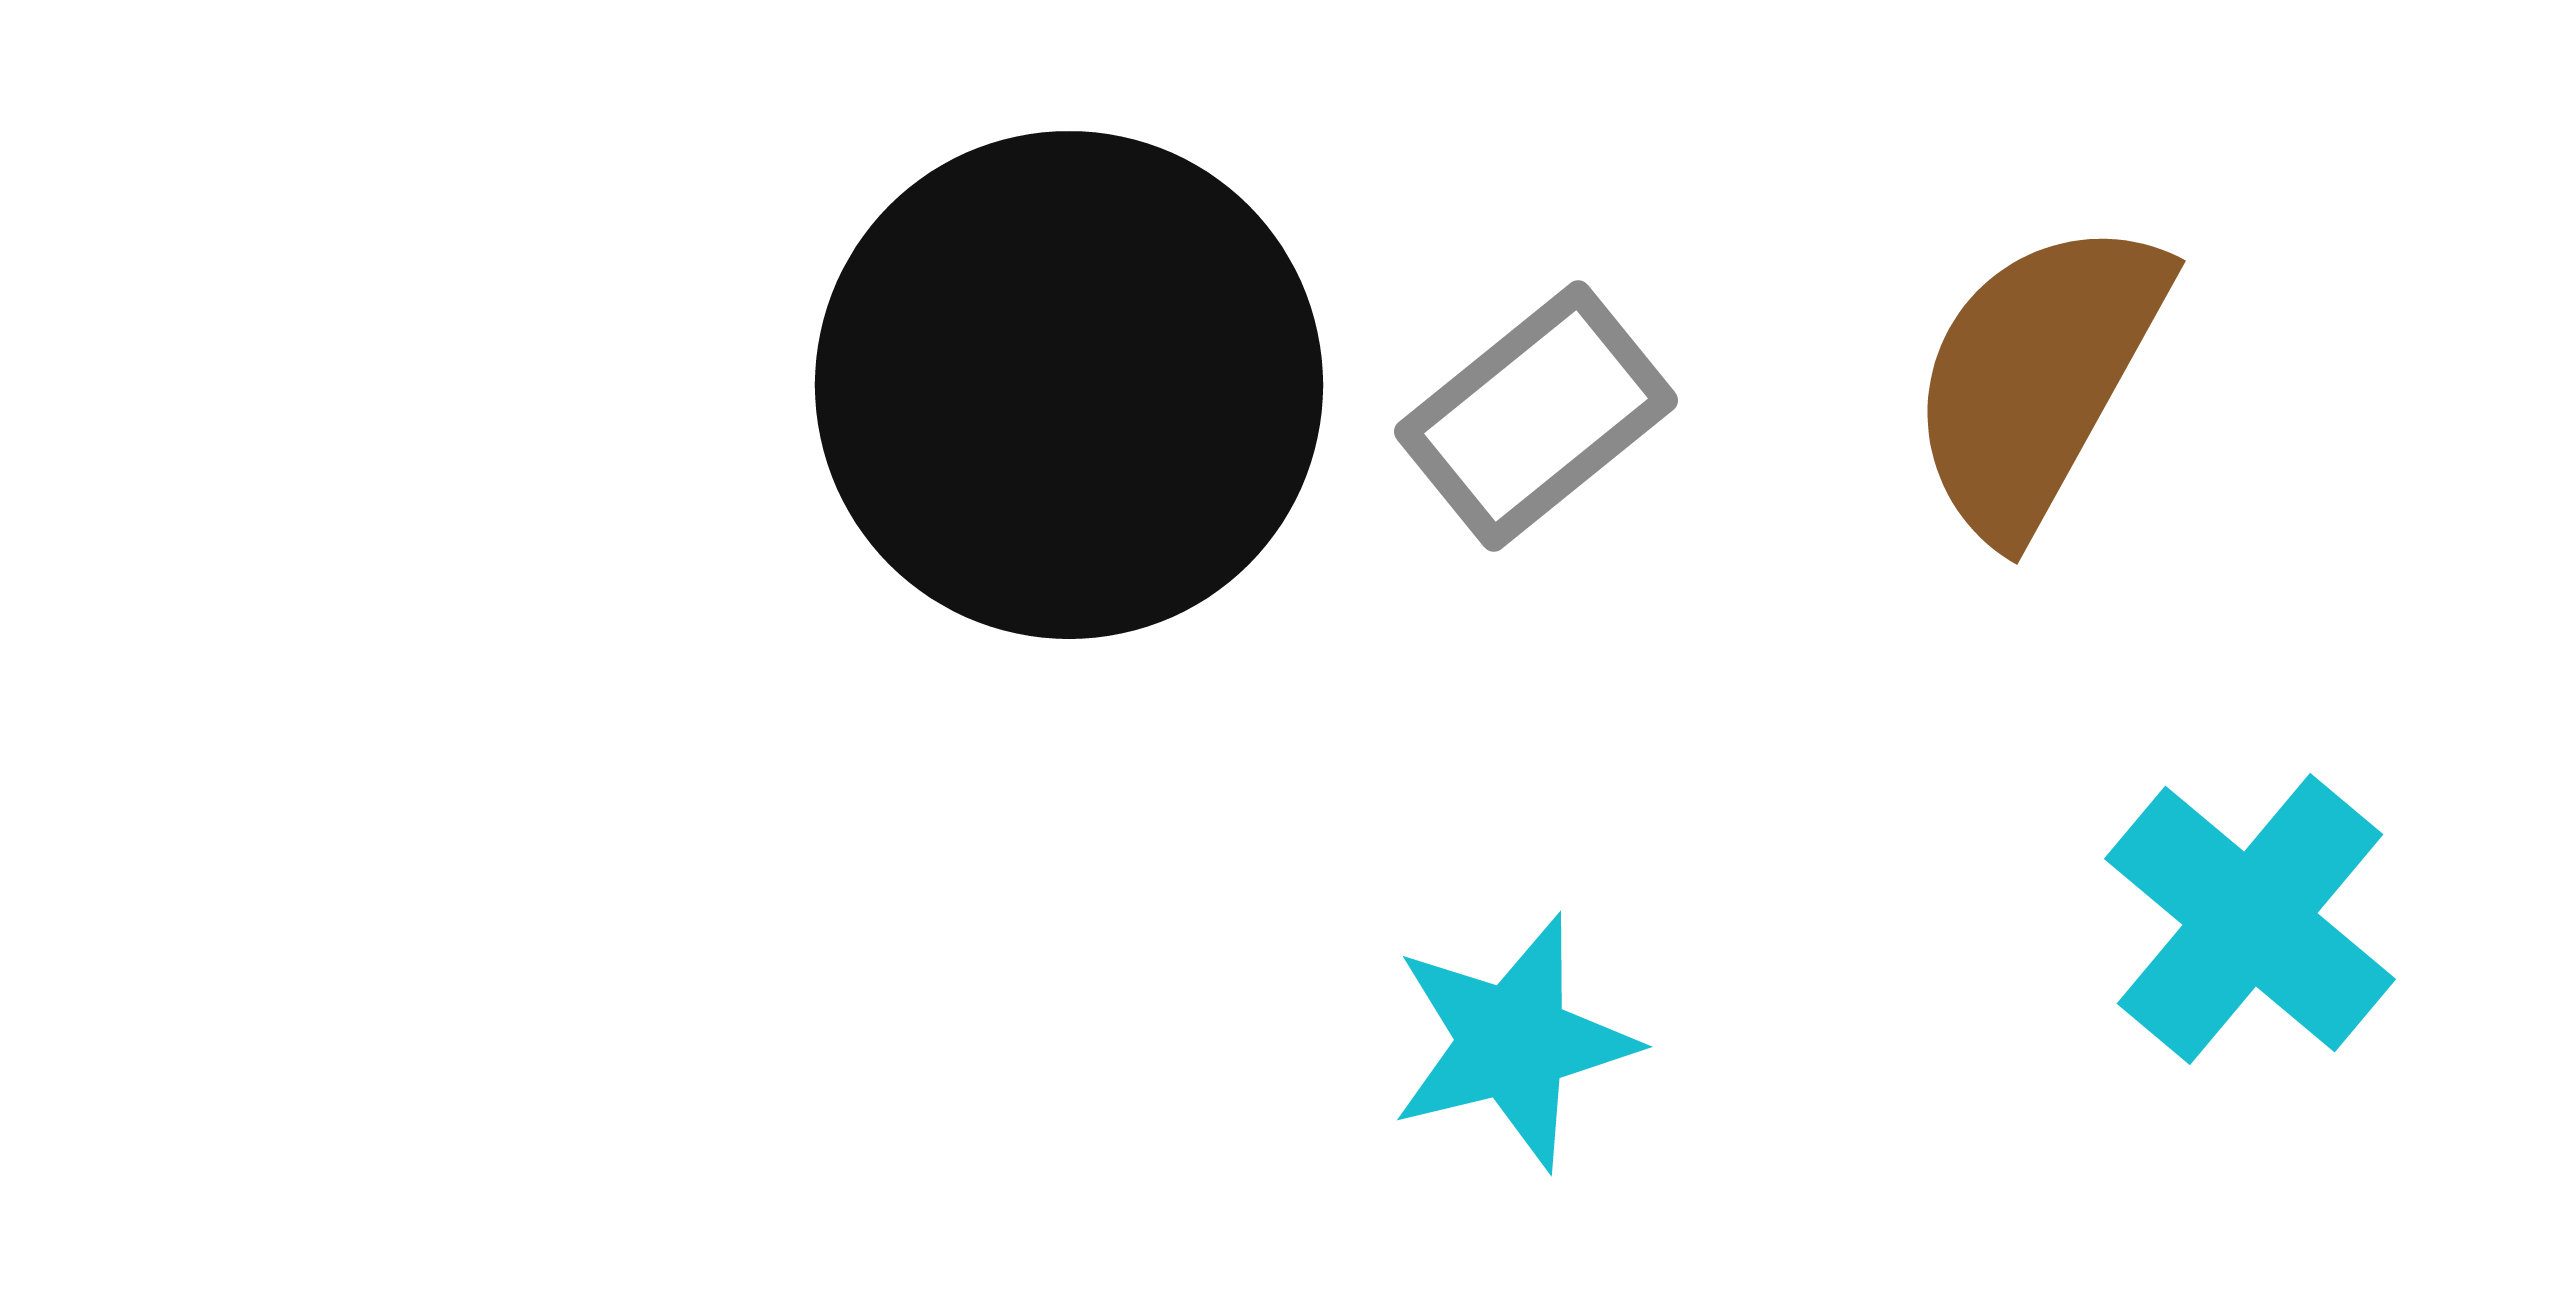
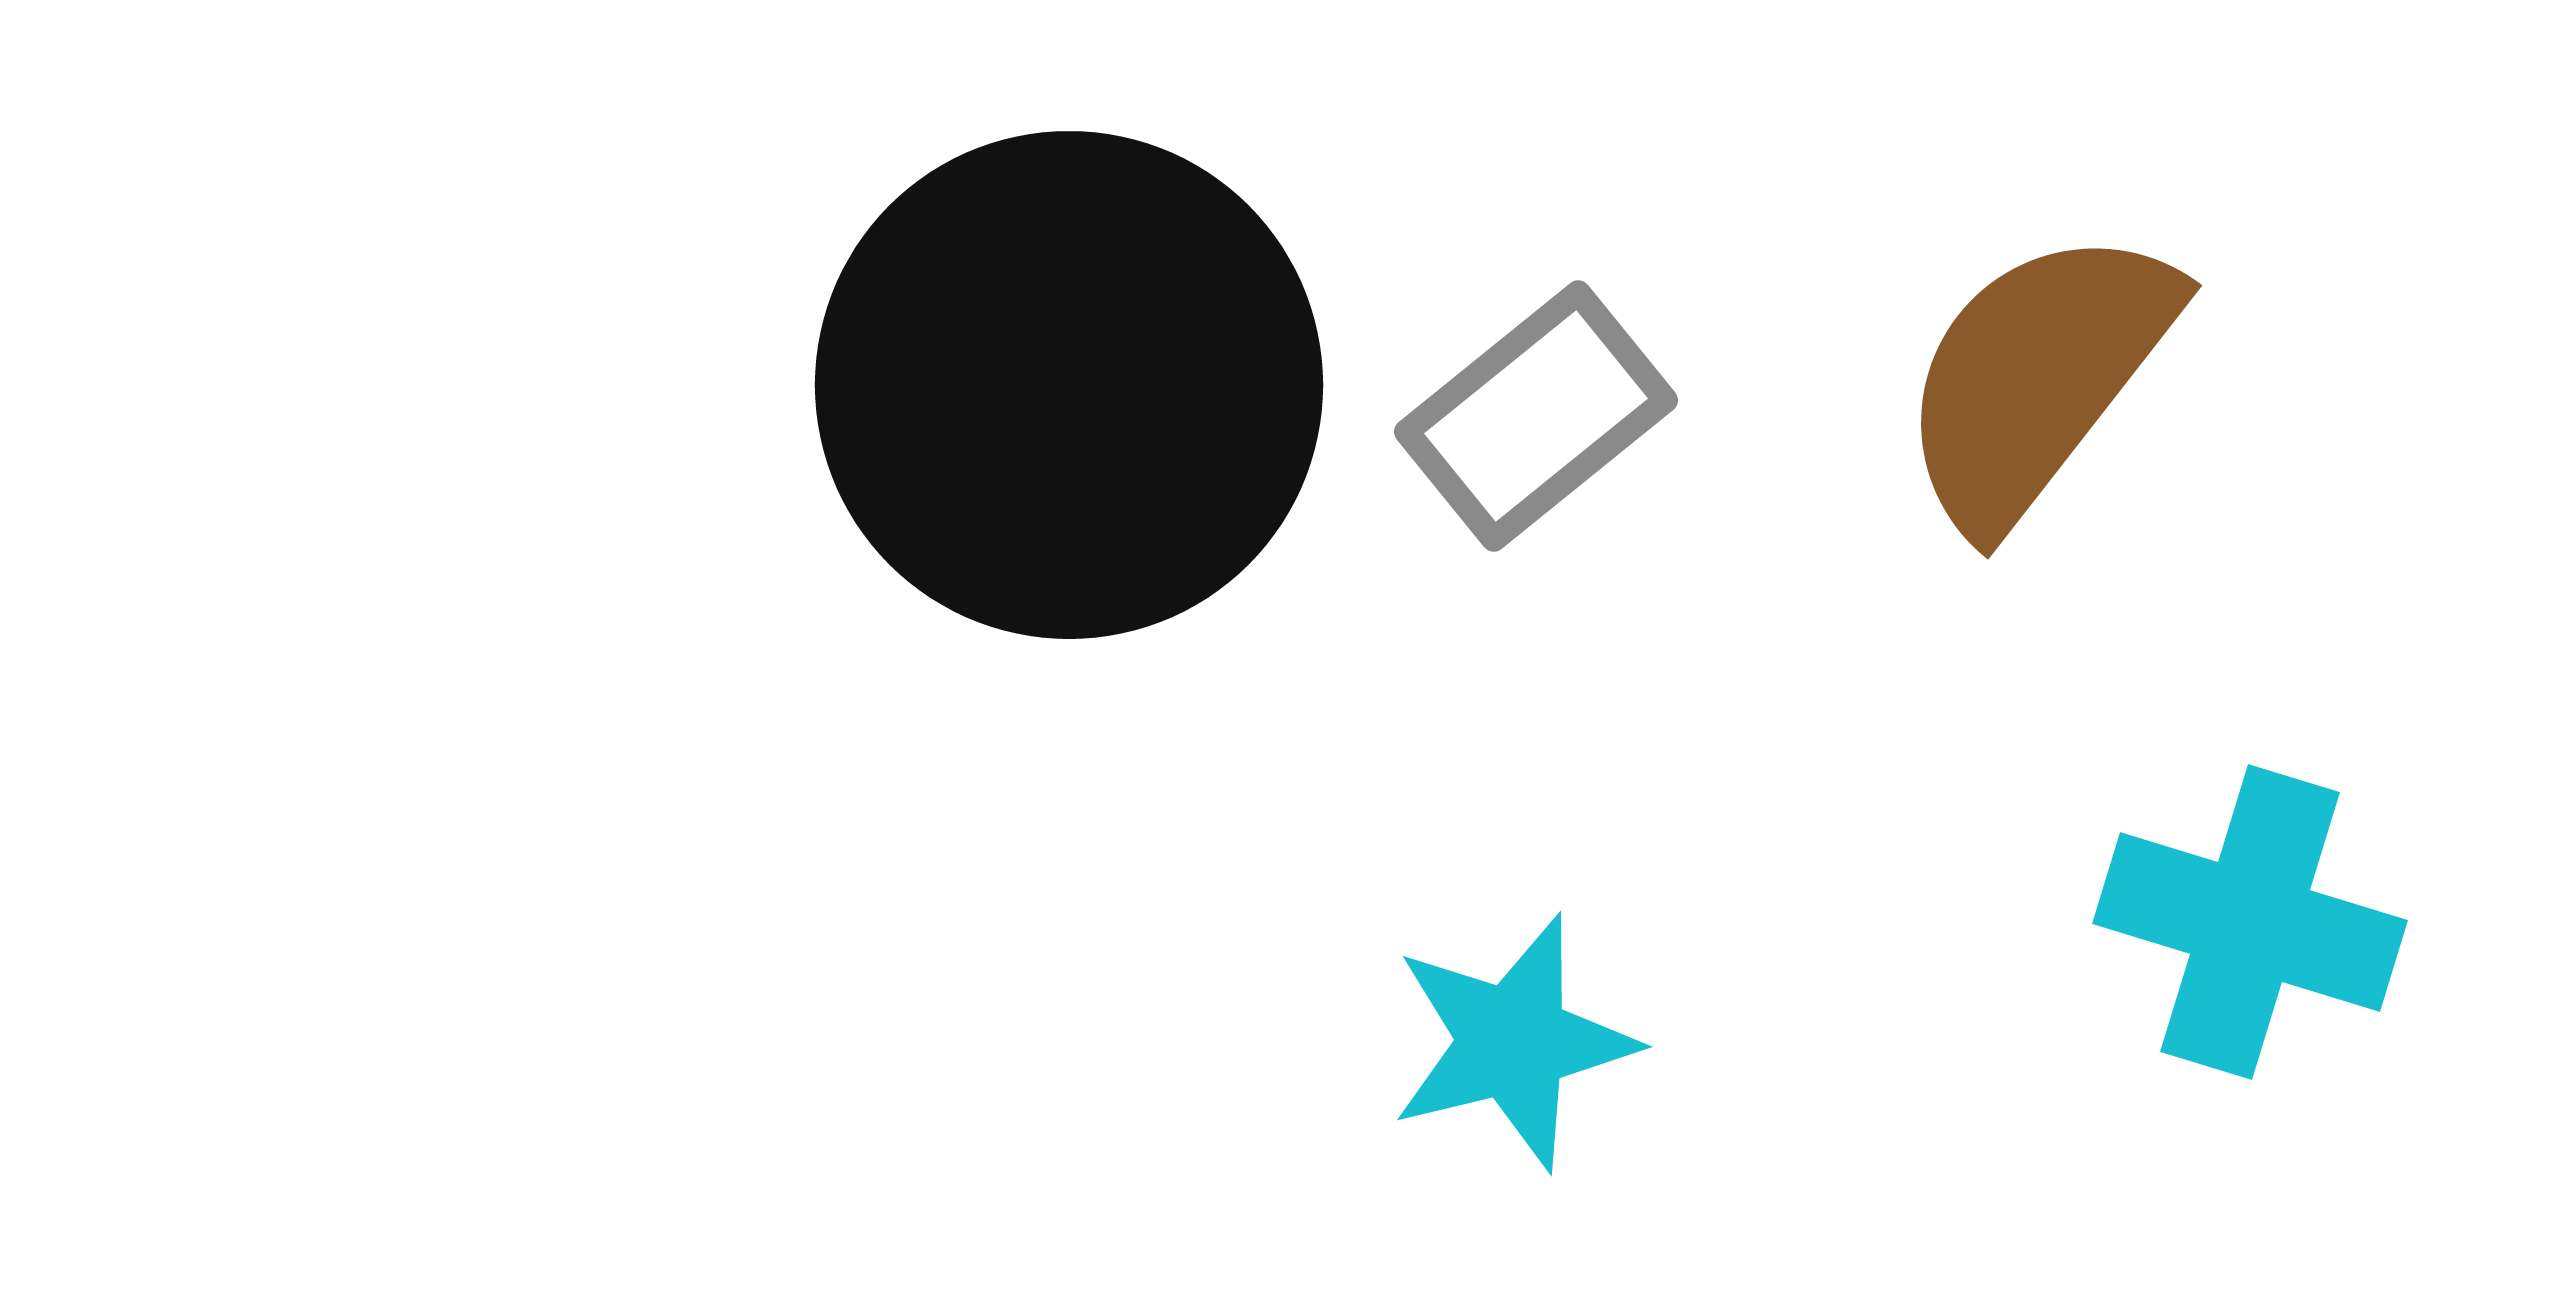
brown semicircle: rotated 9 degrees clockwise
cyan cross: moved 3 px down; rotated 23 degrees counterclockwise
